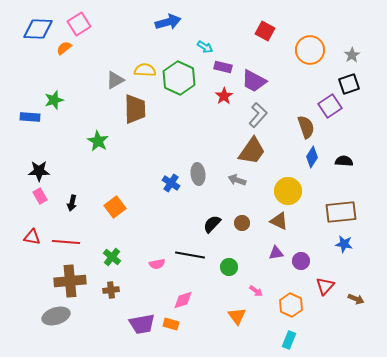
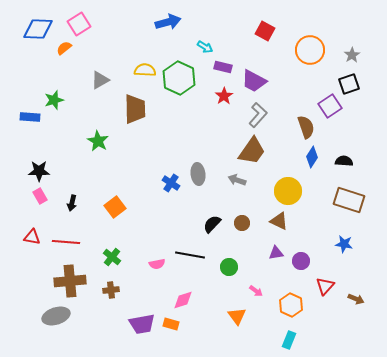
gray triangle at (115, 80): moved 15 px left
brown rectangle at (341, 212): moved 8 px right, 12 px up; rotated 24 degrees clockwise
